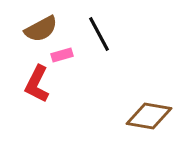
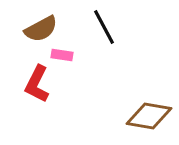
black line: moved 5 px right, 7 px up
pink rectangle: rotated 25 degrees clockwise
